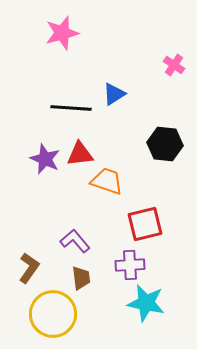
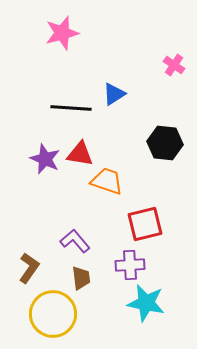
black hexagon: moved 1 px up
red triangle: rotated 16 degrees clockwise
